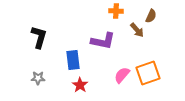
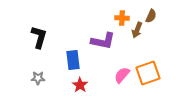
orange cross: moved 6 px right, 7 px down
brown arrow: rotated 63 degrees clockwise
